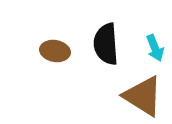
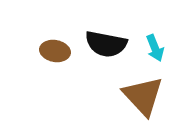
black semicircle: rotated 75 degrees counterclockwise
brown triangle: rotated 15 degrees clockwise
